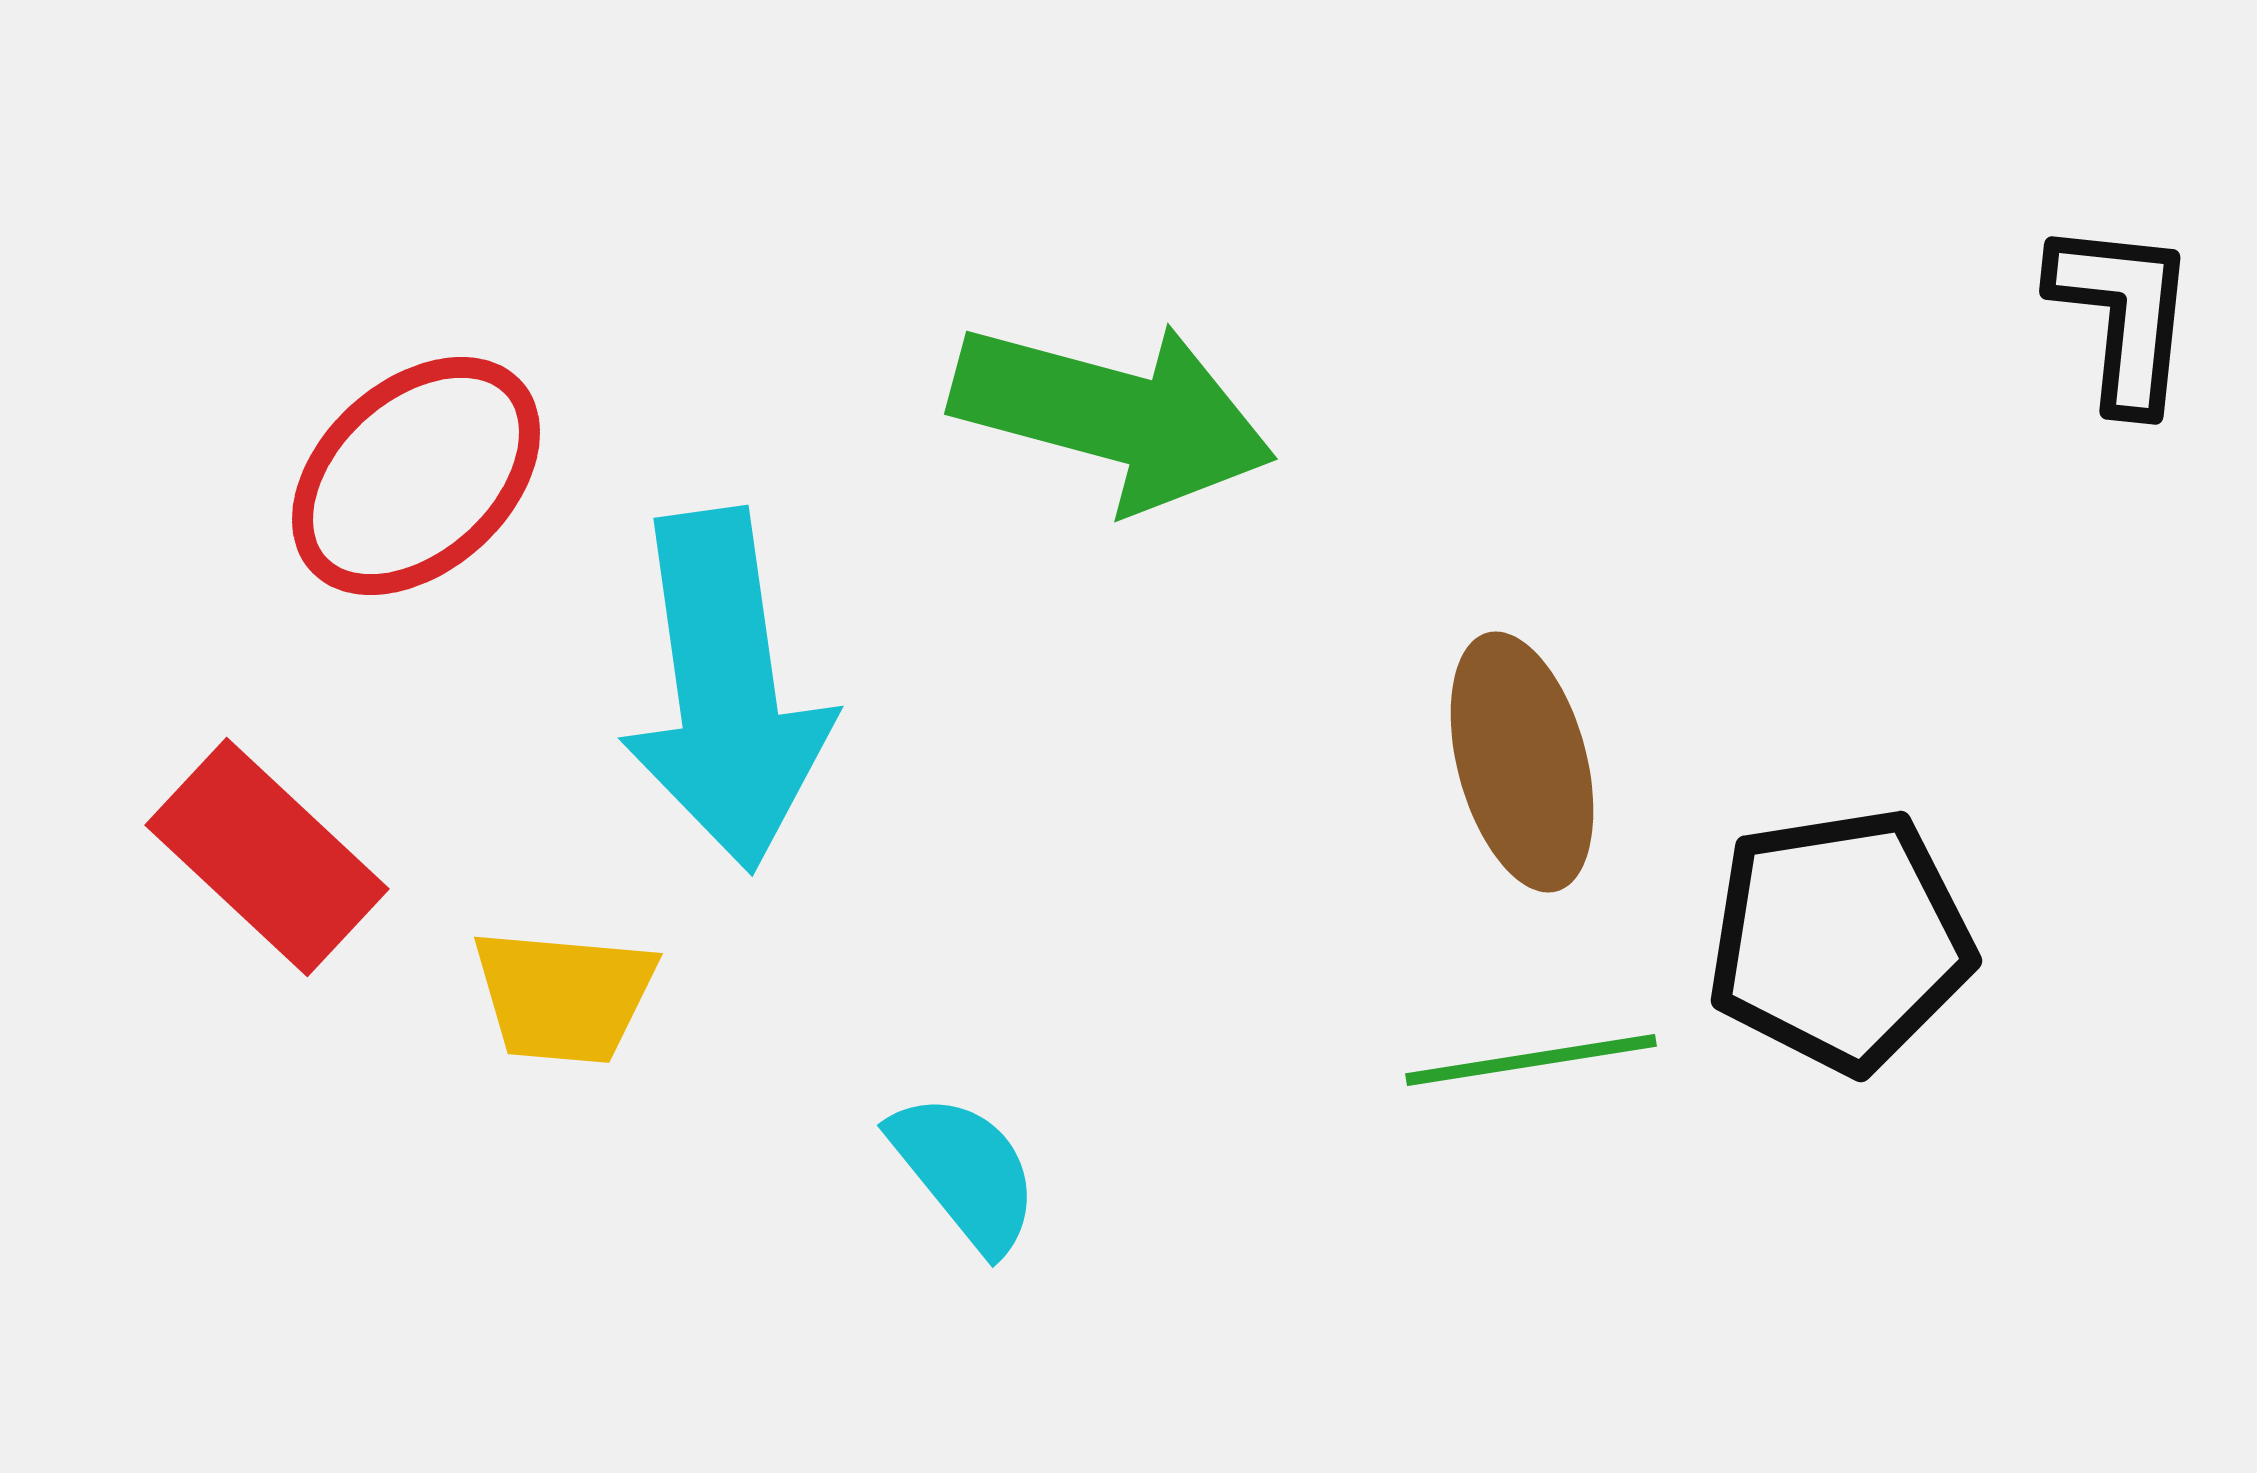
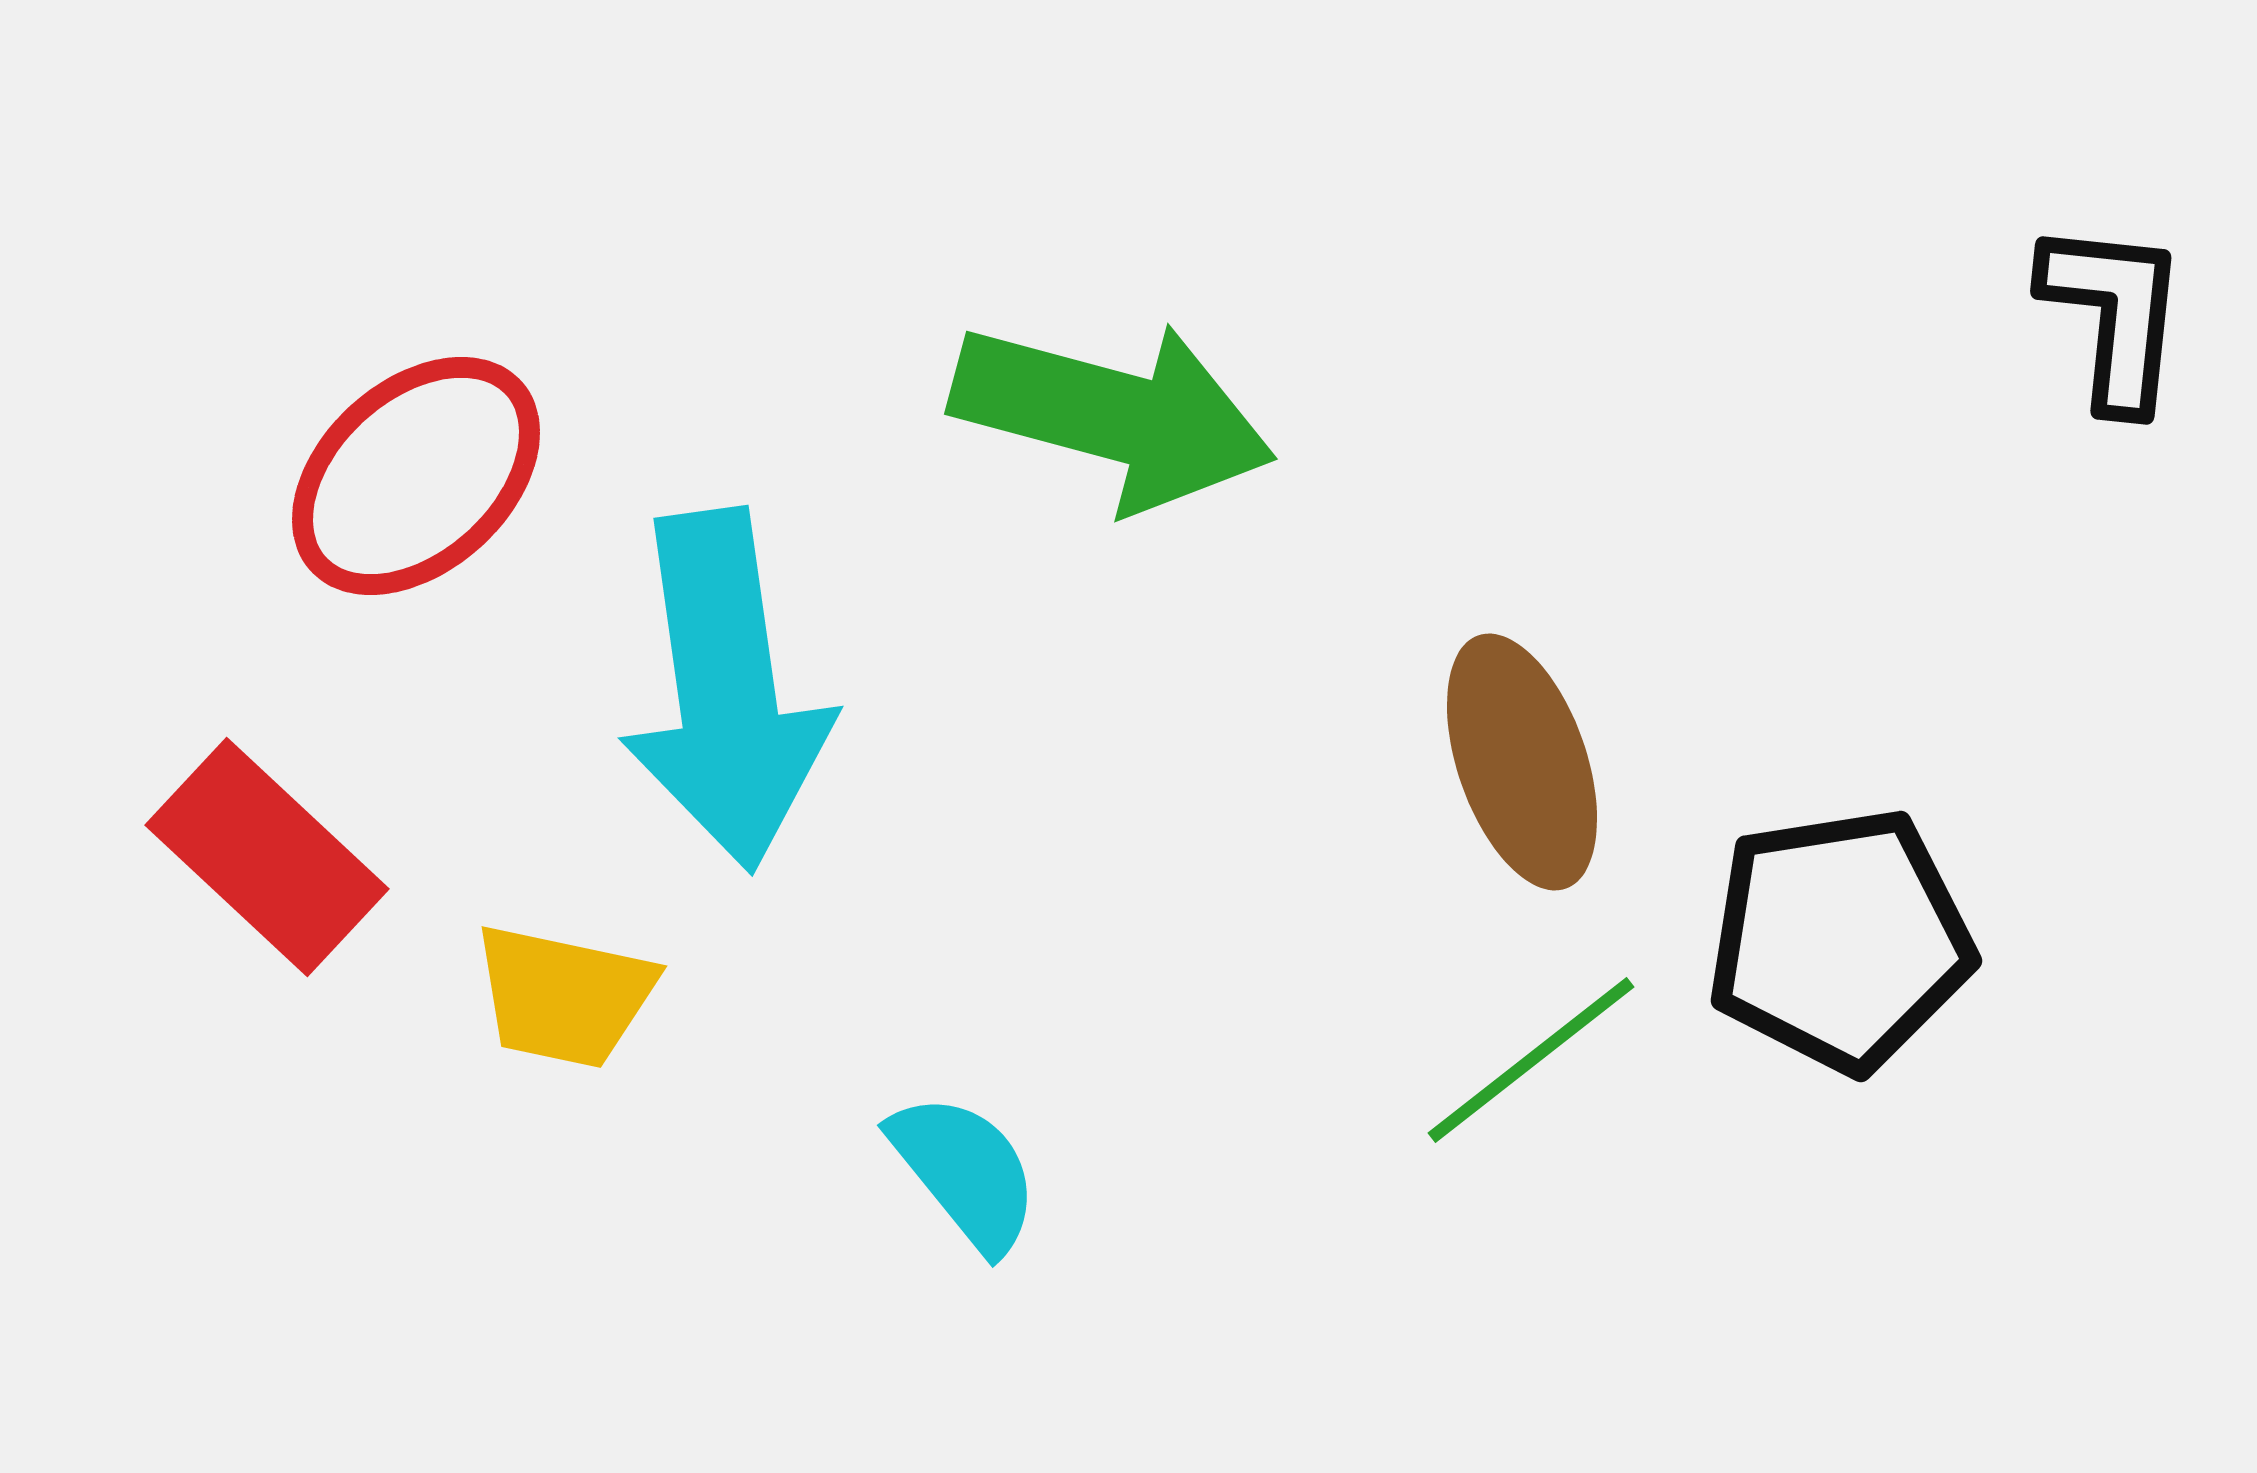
black L-shape: moved 9 px left
brown ellipse: rotated 4 degrees counterclockwise
yellow trapezoid: rotated 7 degrees clockwise
green line: rotated 29 degrees counterclockwise
